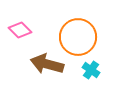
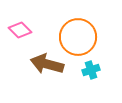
cyan cross: rotated 36 degrees clockwise
